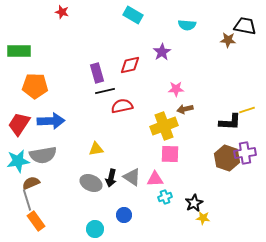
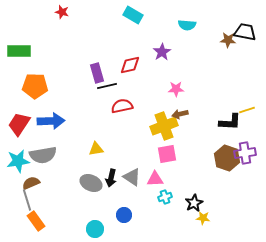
black trapezoid: moved 6 px down
black line: moved 2 px right, 5 px up
brown arrow: moved 5 px left, 5 px down
pink square: moved 3 px left; rotated 12 degrees counterclockwise
